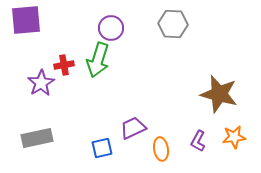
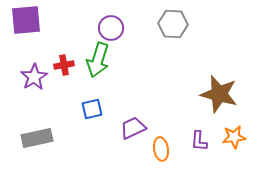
purple star: moved 7 px left, 6 px up
purple L-shape: moved 1 px right; rotated 25 degrees counterclockwise
blue square: moved 10 px left, 39 px up
